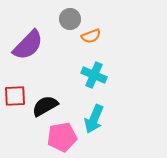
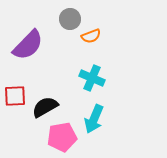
cyan cross: moved 2 px left, 3 px down
black semicircle: moved 1 px down
